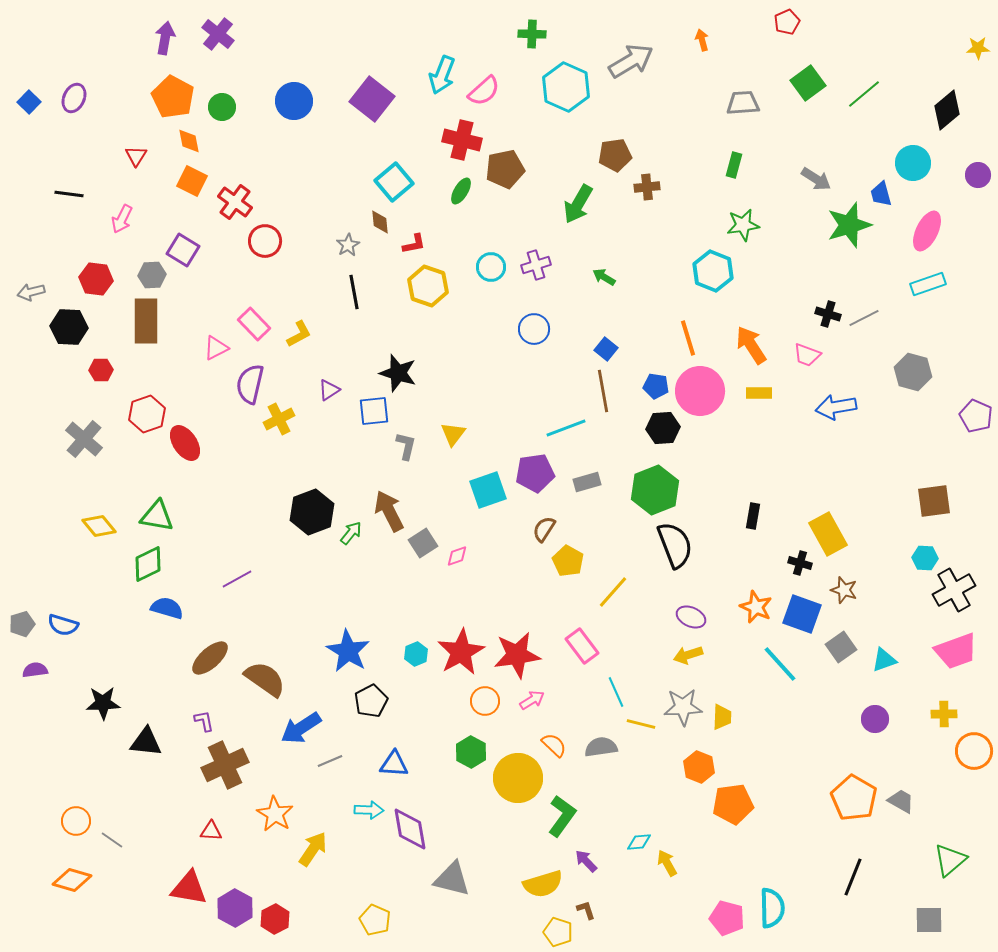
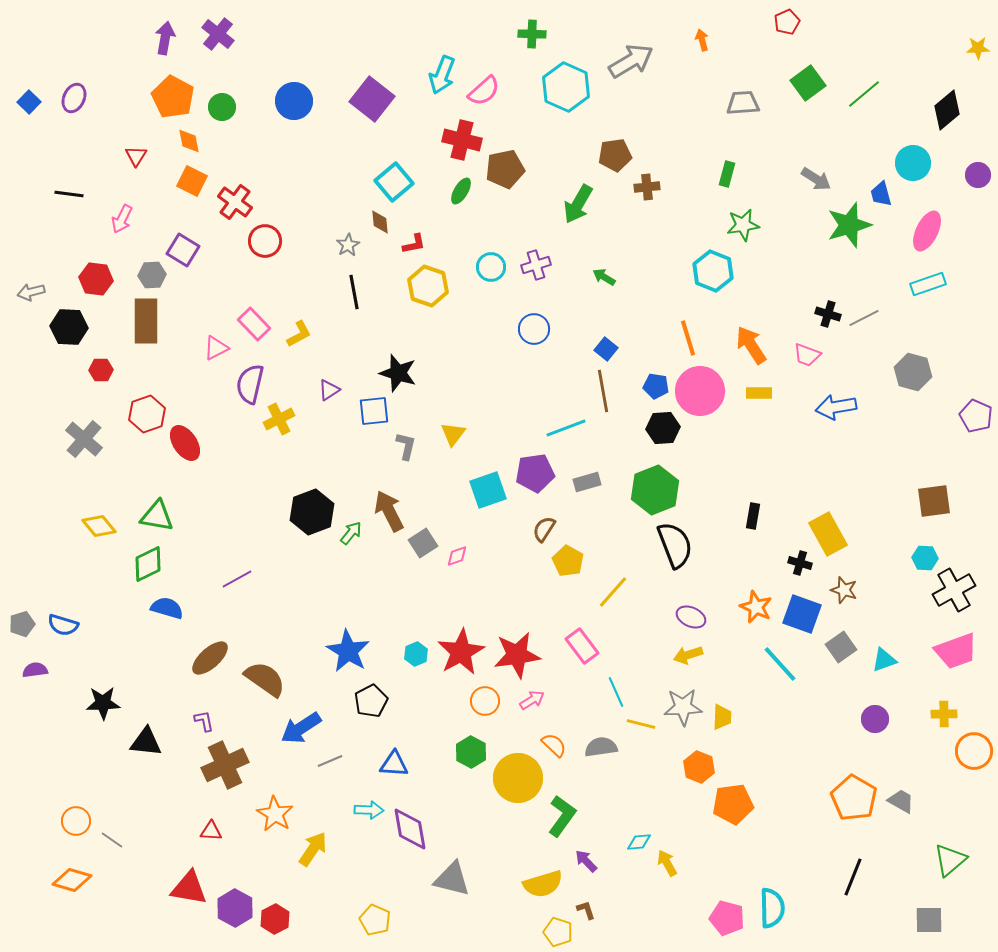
green rectangle at (734, 165): moved 7 px left, 9 px down
